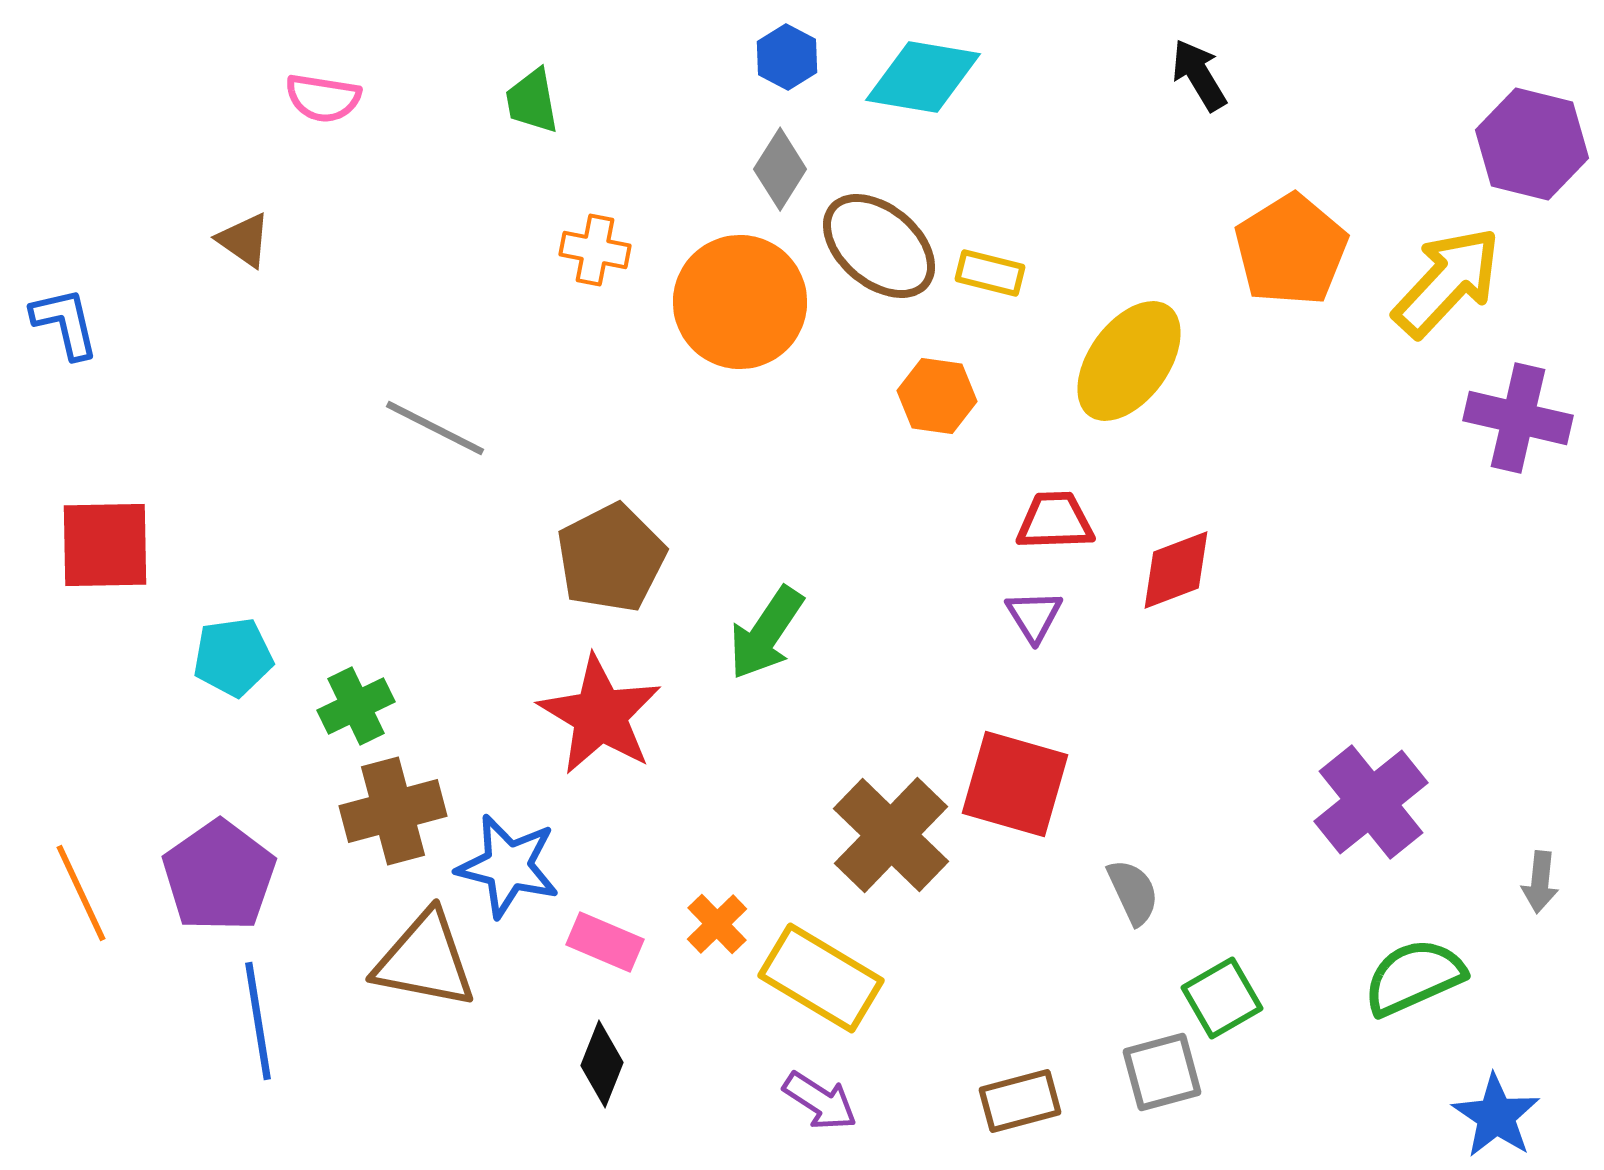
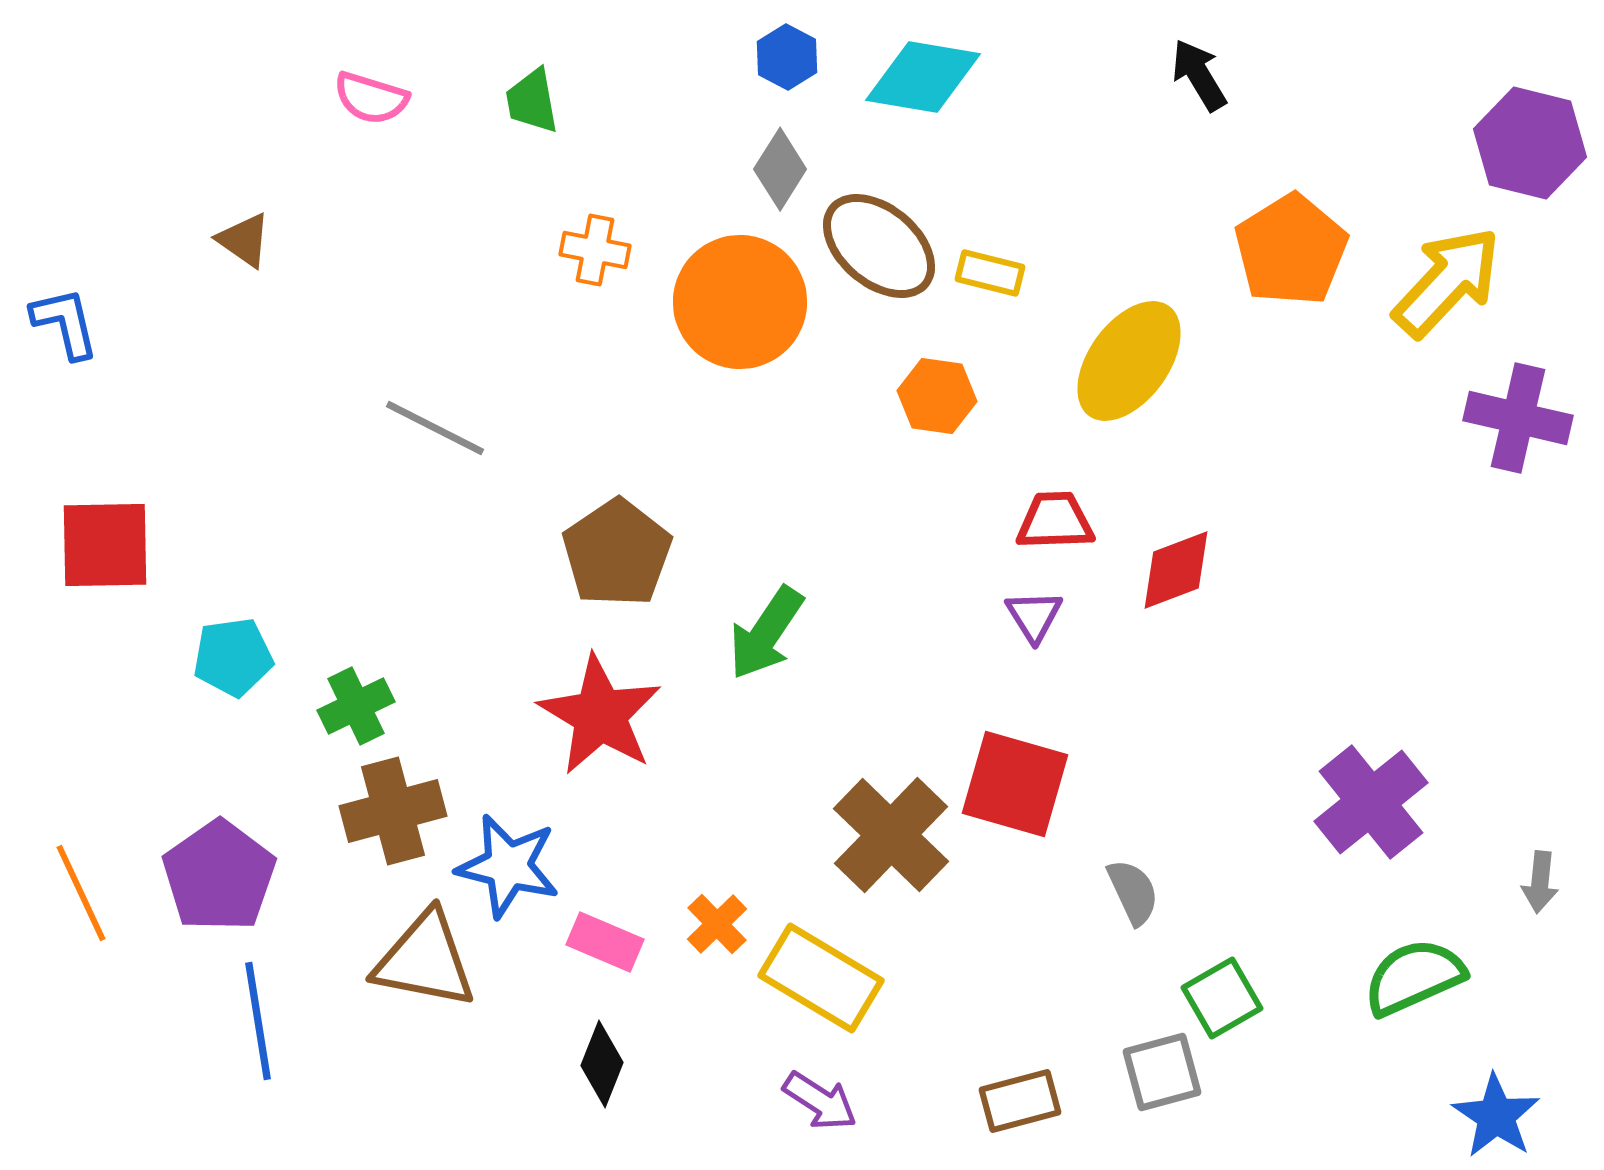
pink semicircle at (323, 98): moved 48 px right; rotated 8 degrees clockwise
purple hexagon at (1532, 144): moved 2 px left, 1 px up
brown pentagon at (611, 558): moved 6 px right, 5 px up; rotated 7 degrees counterclockwise
